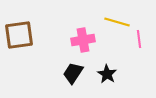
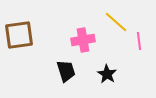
yellow line: moved 1 px left; rotated 25 degrees clockwise
pink line: moved 2 px down
black trapezoid: moved 7 px left, 2 px up; rotated 130 degrees clockwise
